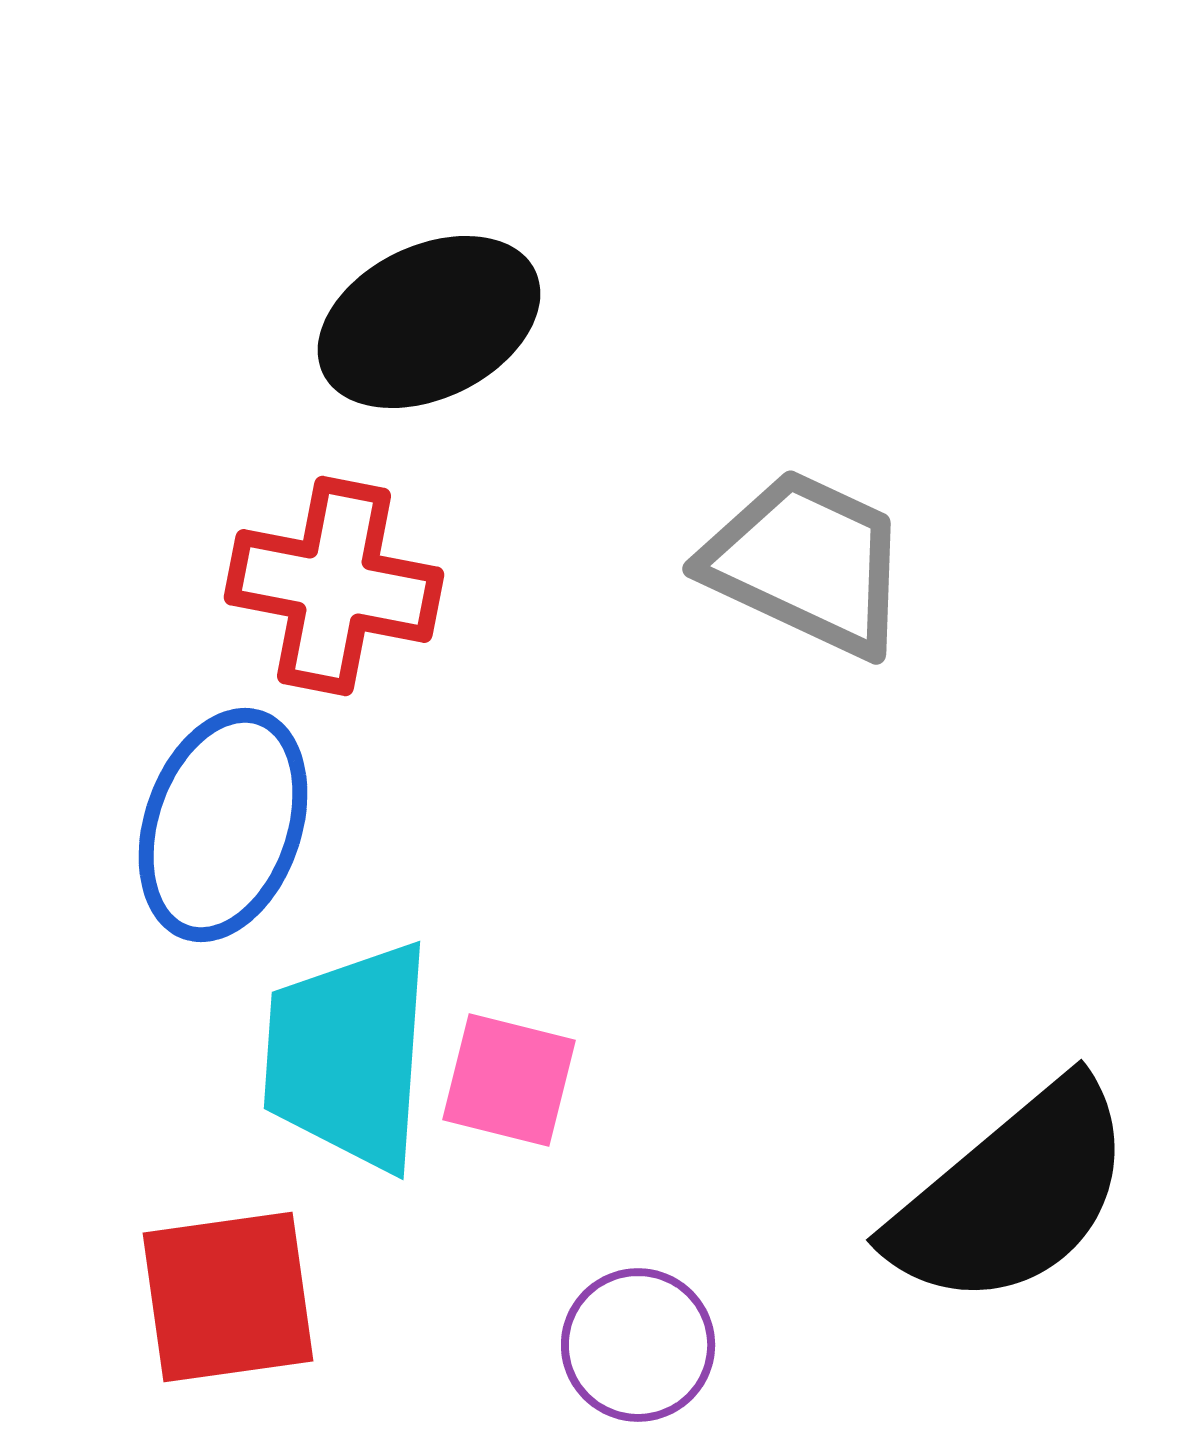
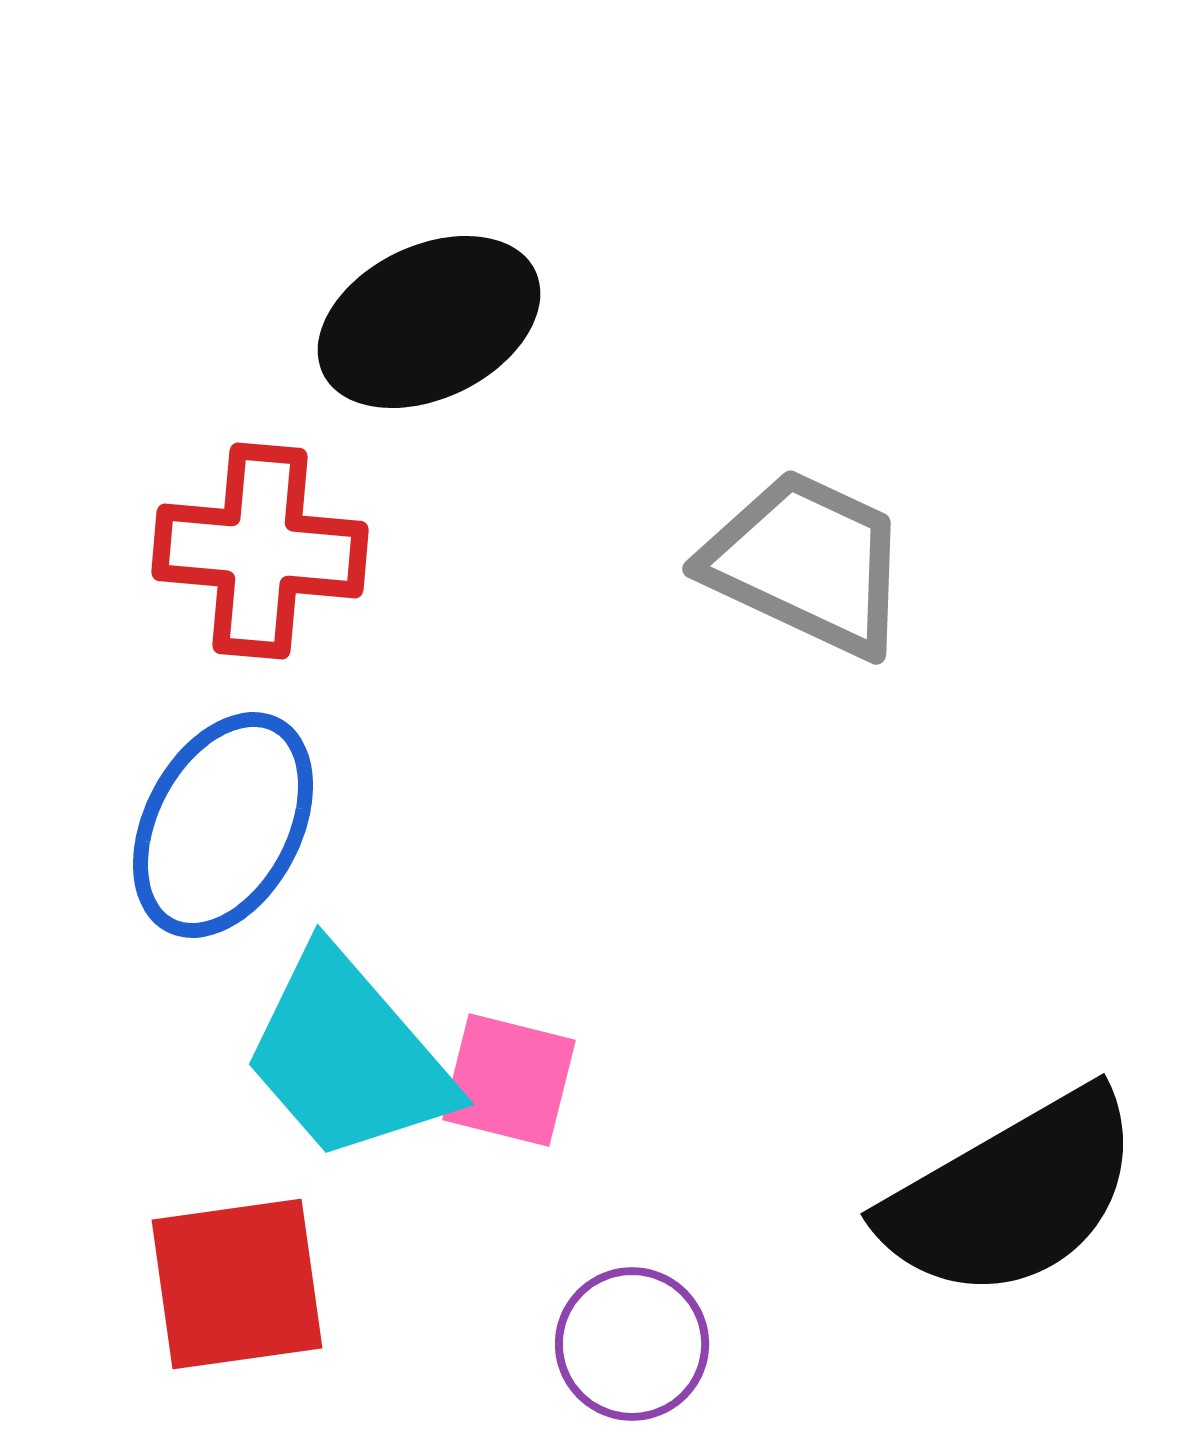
red cross: moved 74 px left, 35 px up; rotated 6 degrees counterclockwise
blue ellipse: rotated 9 degrees clockwise
cyan trapezoid: rotated 45 degrees counterclockwise
black semicircle: rotated 10 degrees clockwise
red square: moved 9 px right, 13 px up
purple circle: moved 6 px left, 1 px up
